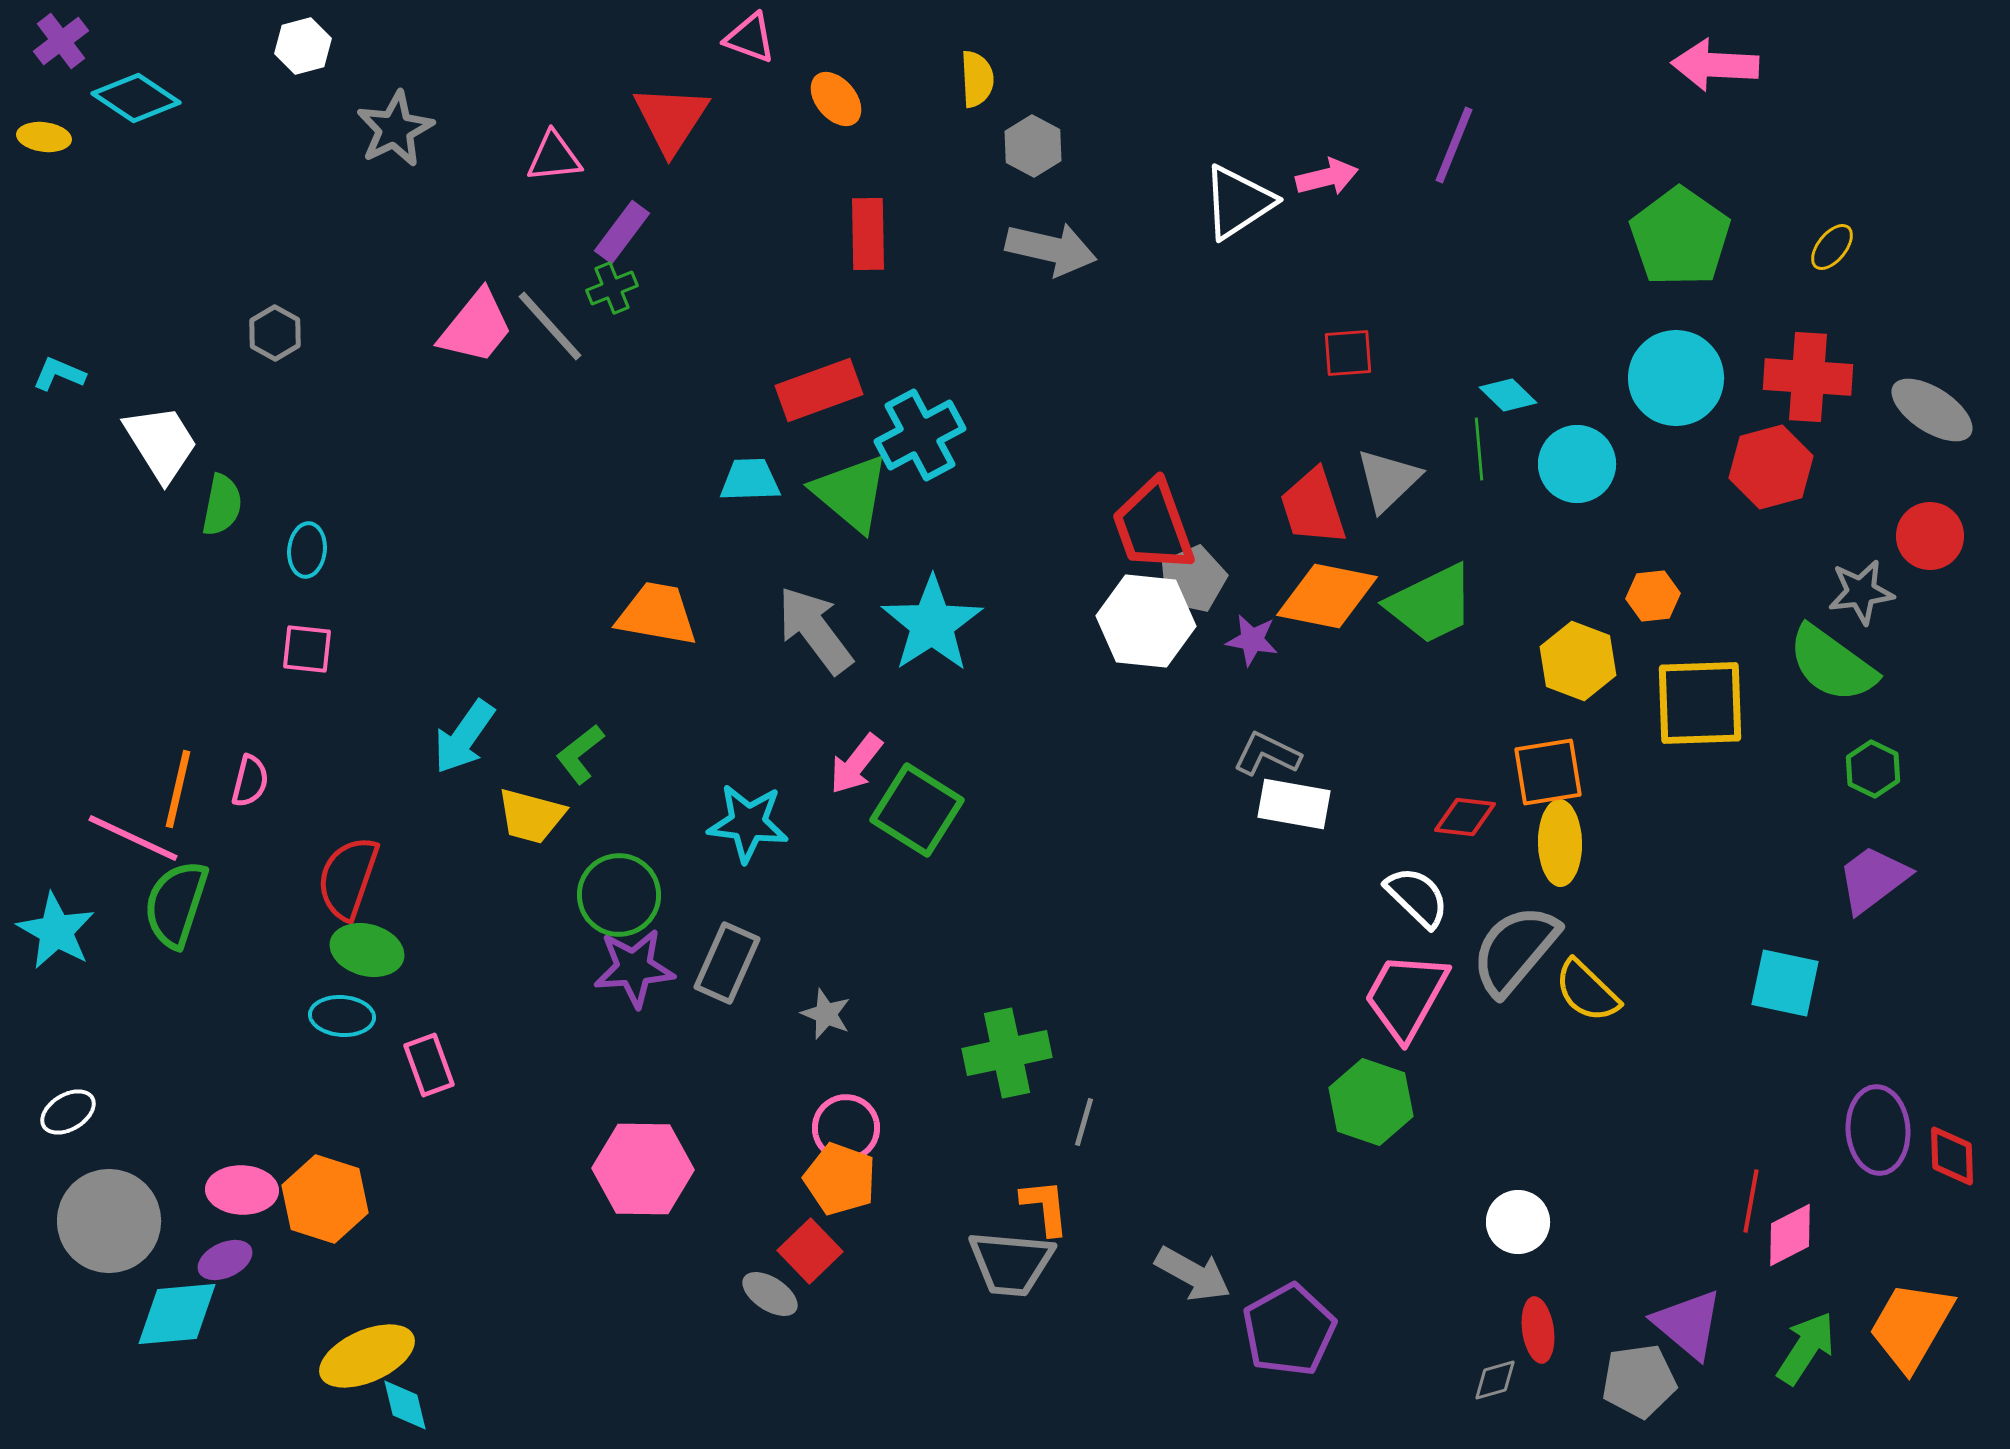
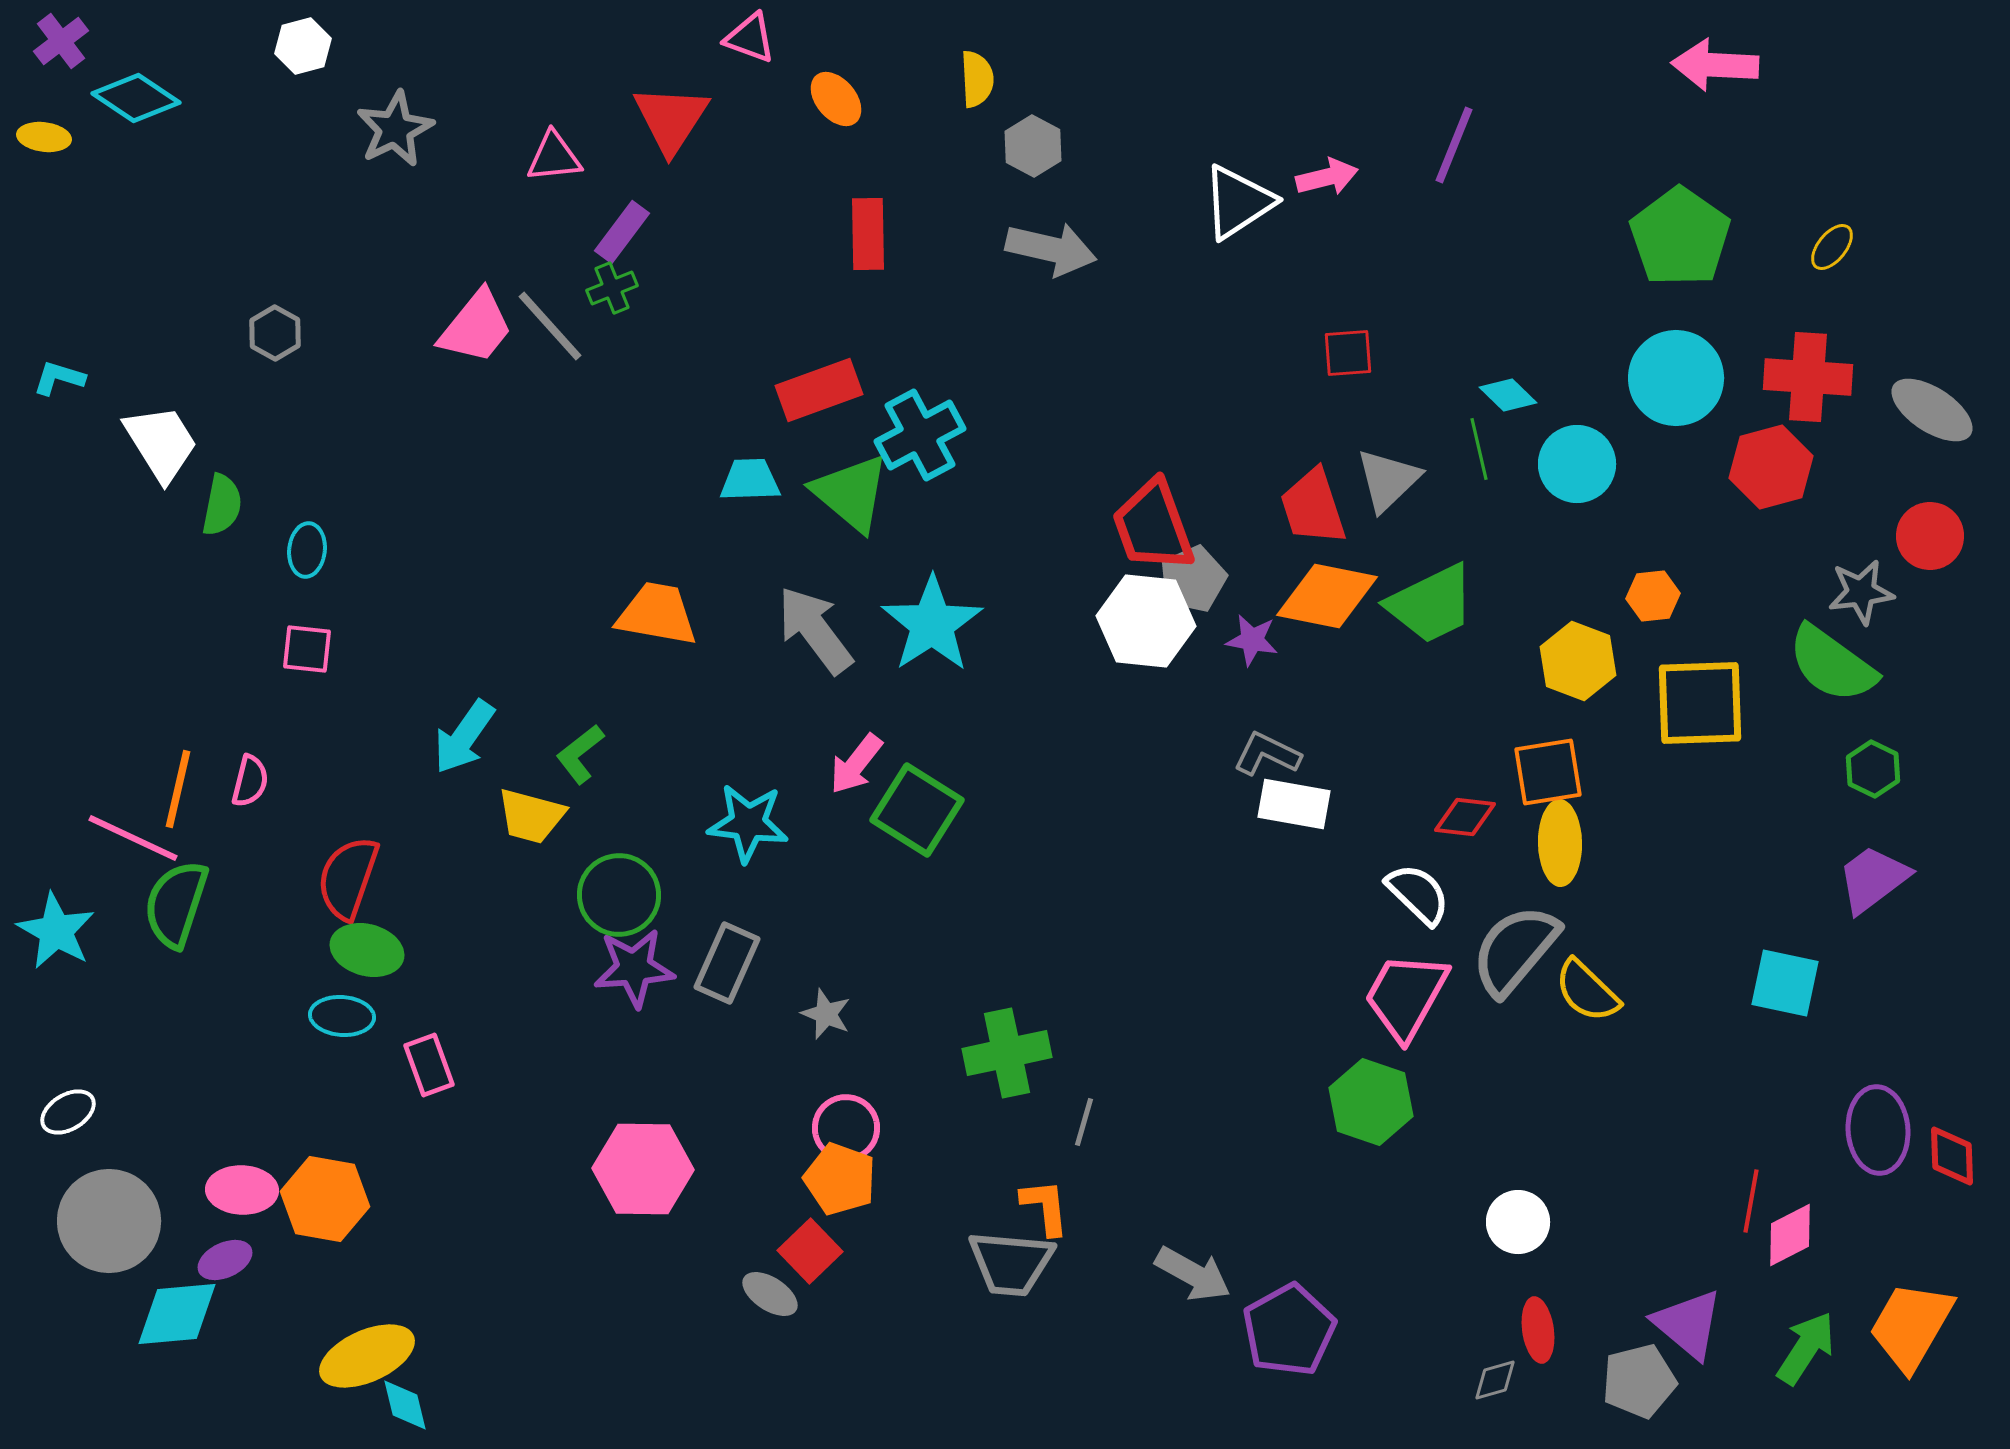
cyan L-shape at (59, 374): moved 4 px down; rotated 6 degrees counterclockwise
green line at (1479, 449): rotated 8 degrees counterclockwise
white semicircle at (1417, 897): moved 1 px right, 3 px up
orange hexagon at (325, 1199): rotated 8 degrees counterclockwise
gray pentagon at (1639, 1381): rotated 6 degrees counterclockwise
